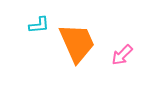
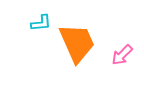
cyan L-shape: moved 2 px right, 2 px up
